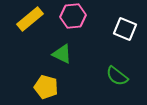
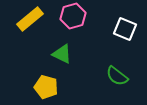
pink hexagon: rotated 10 degrees counterclockwise
